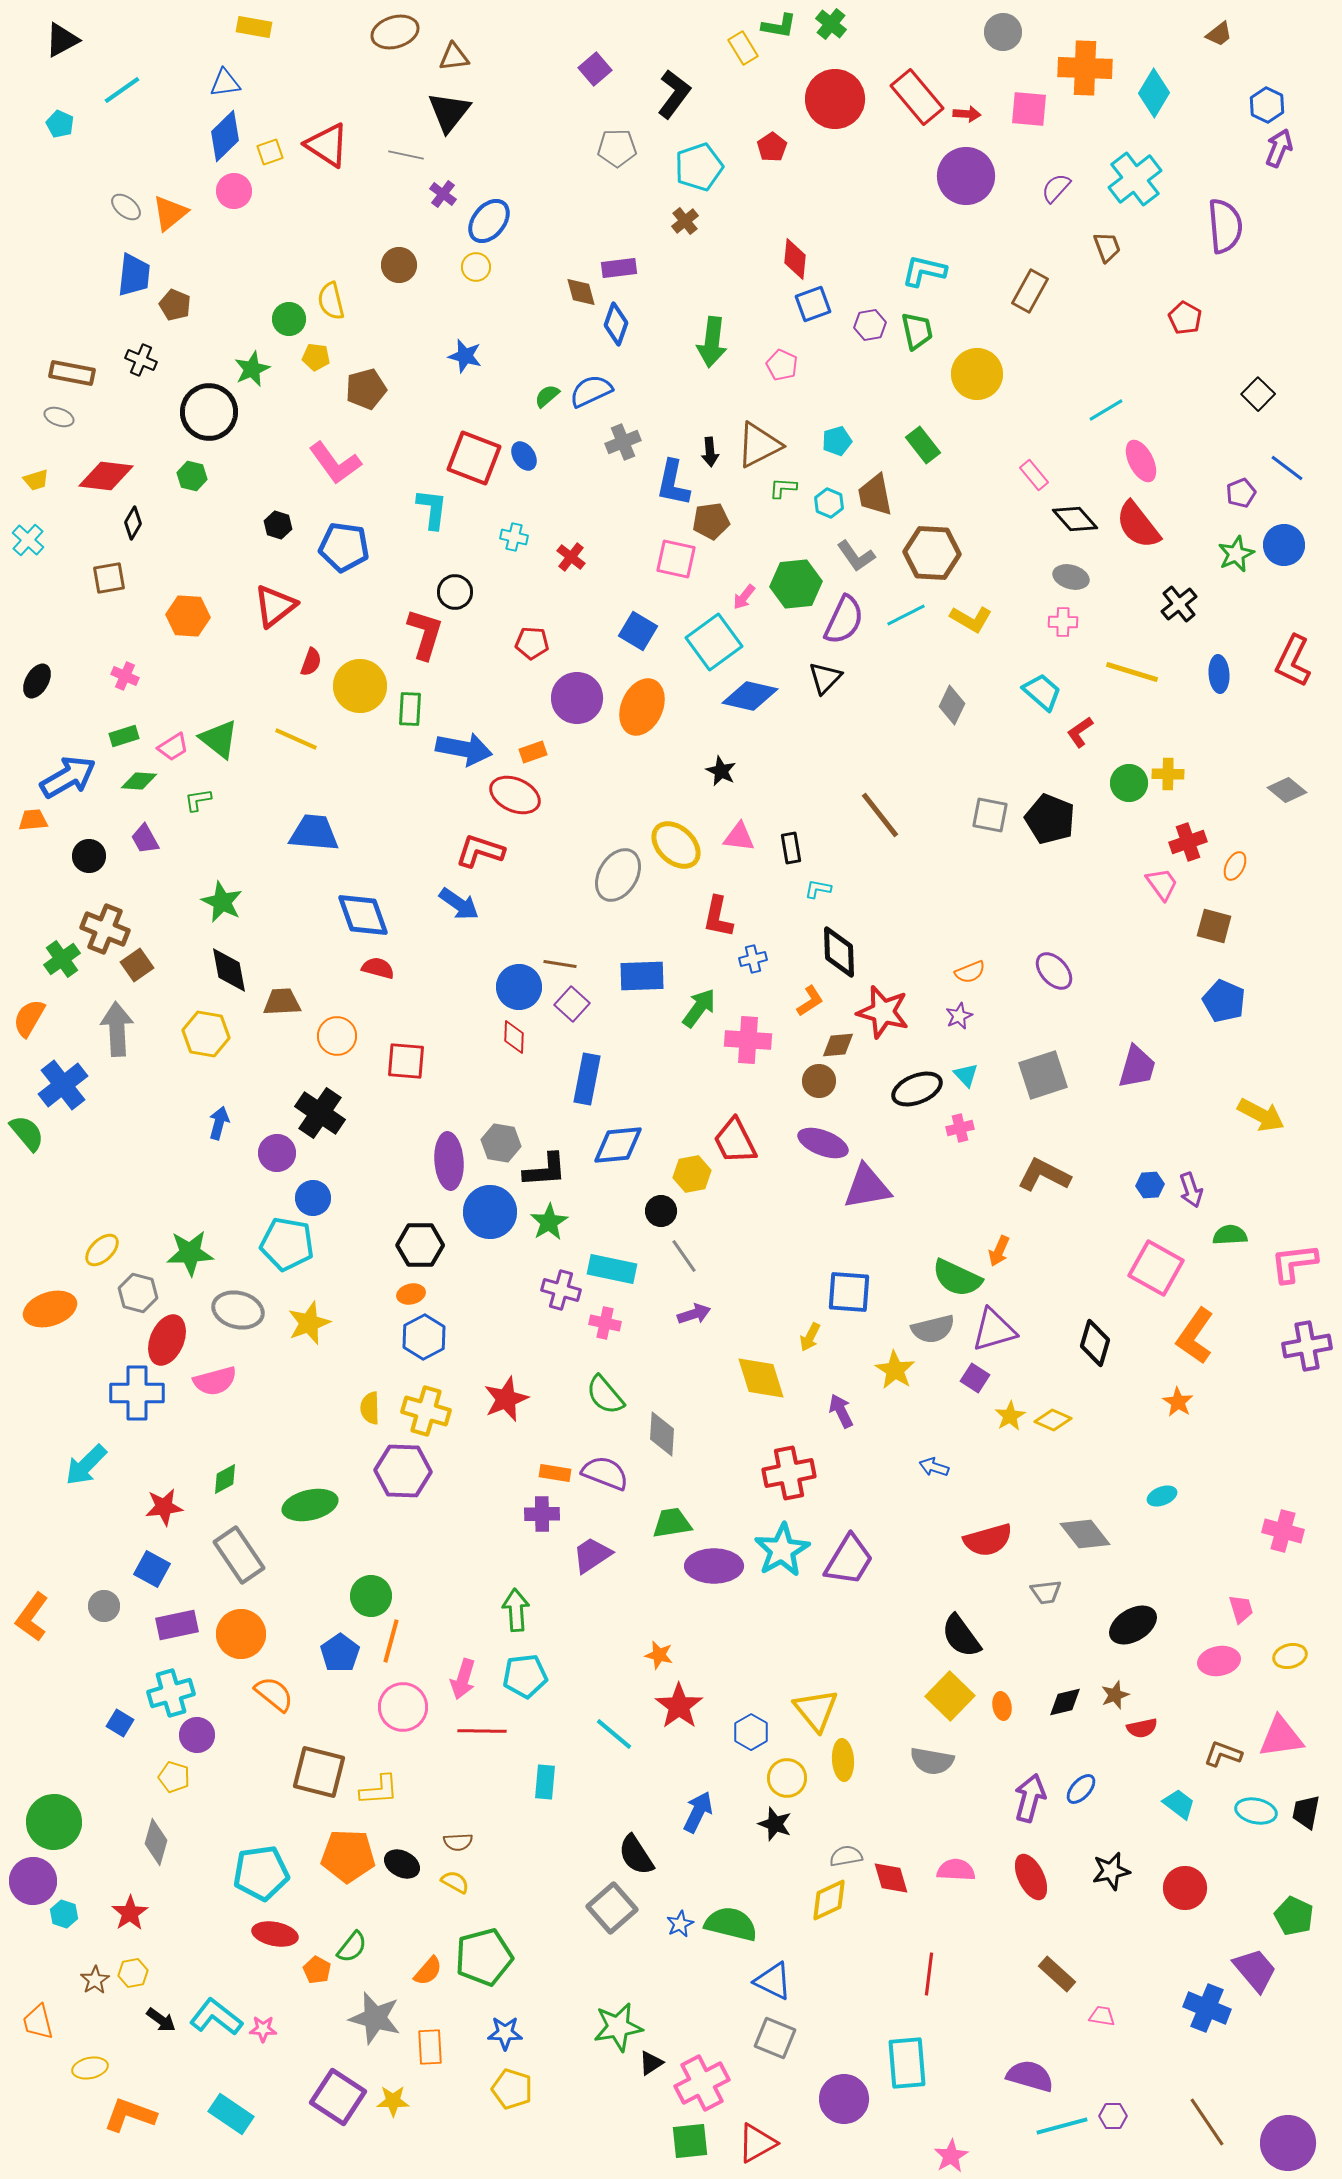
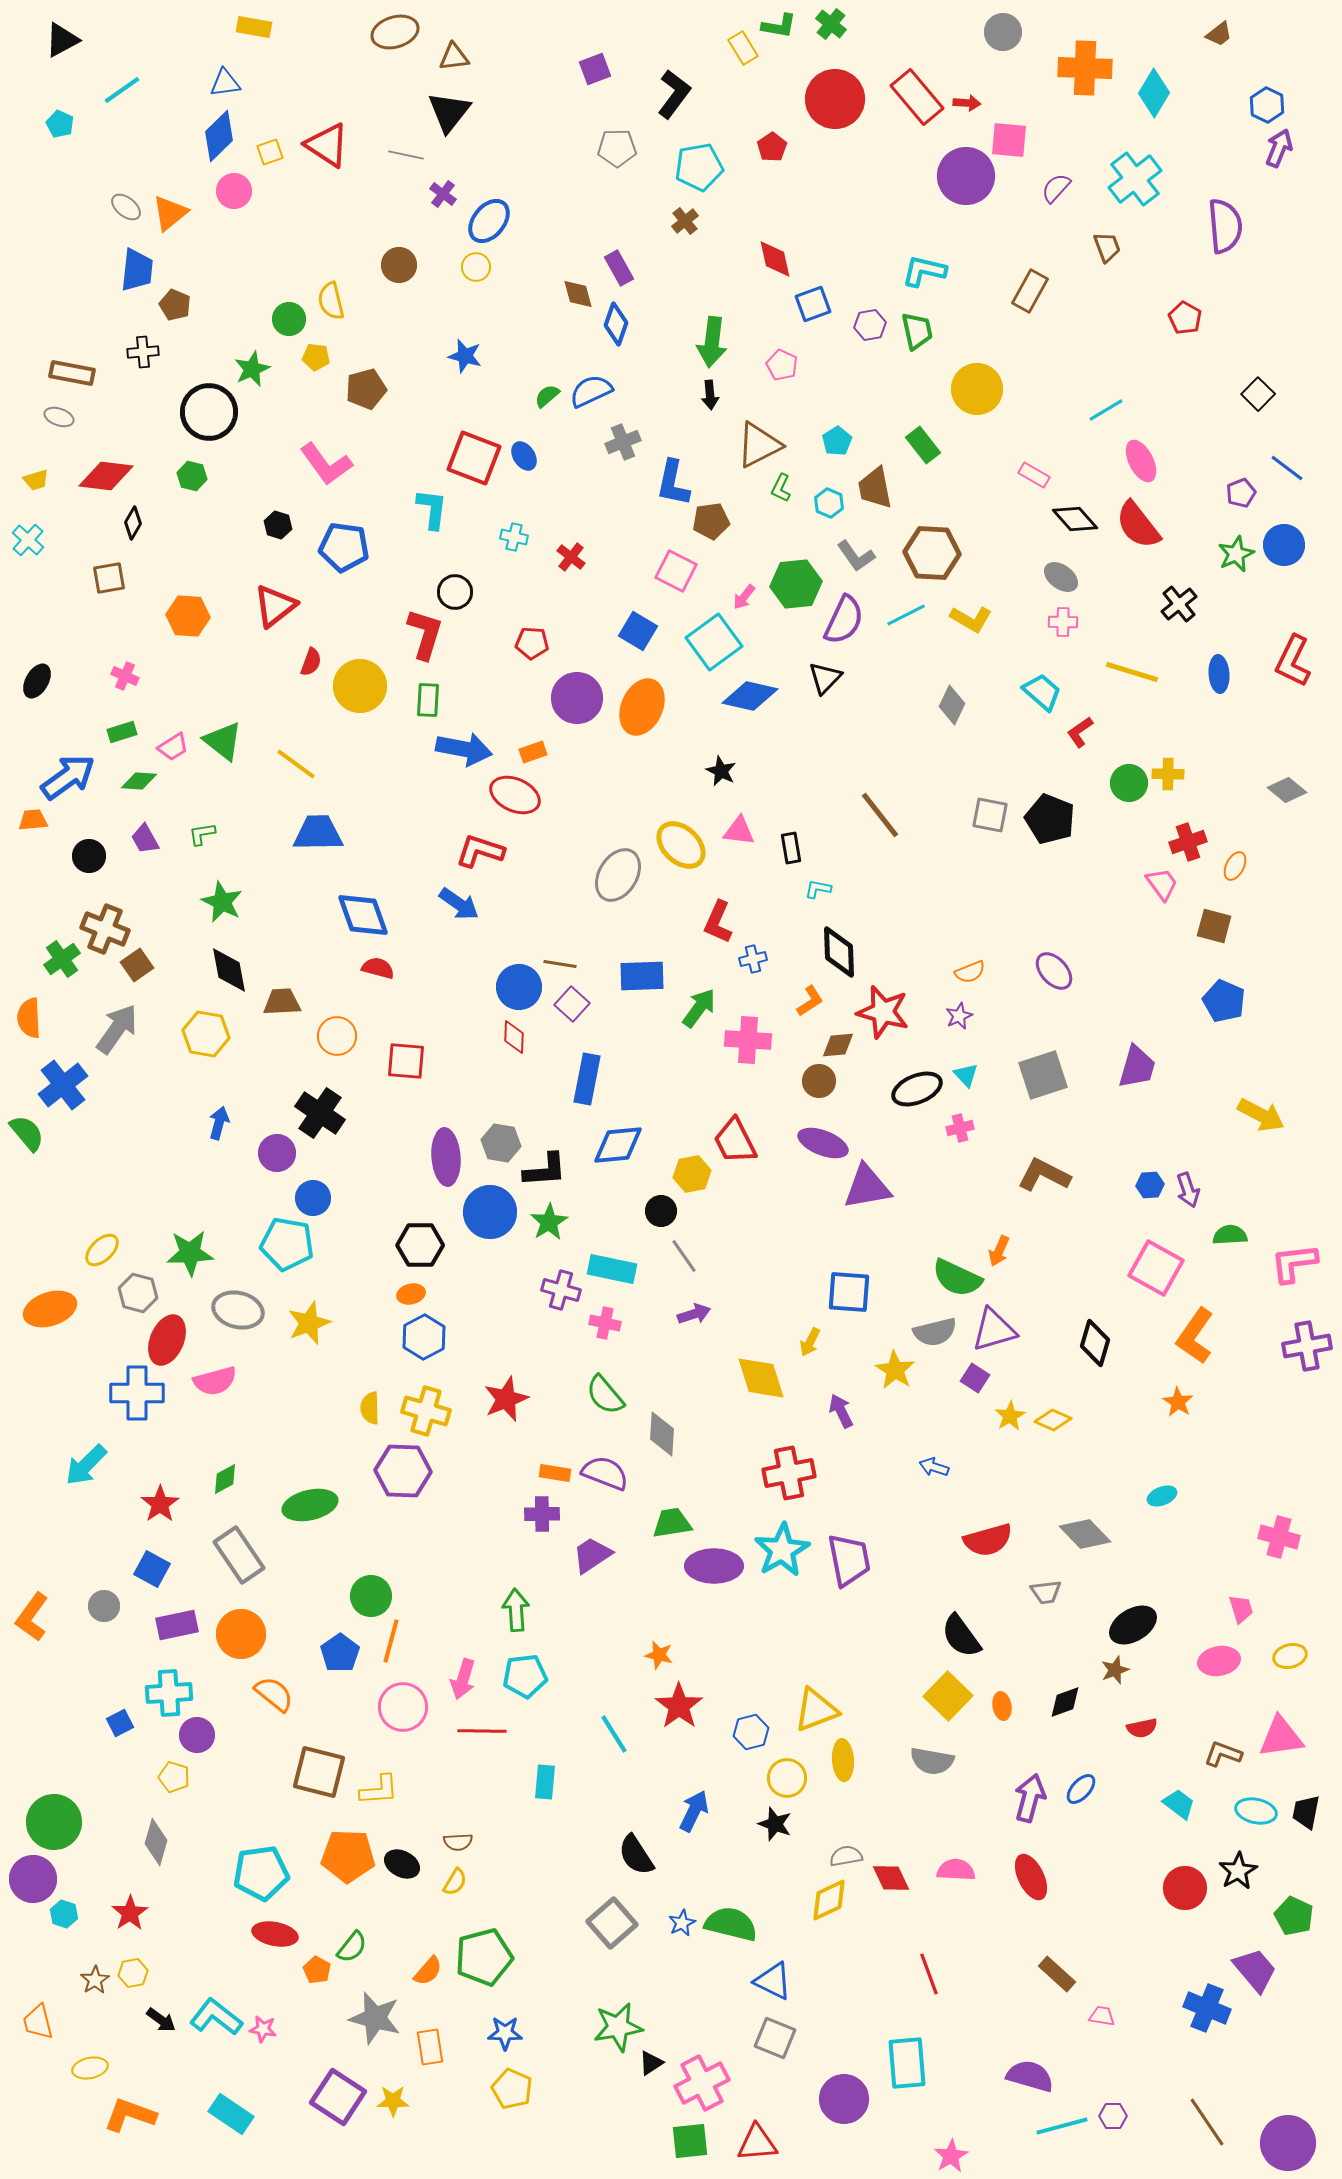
purple square at (595, 69): rotated 20 degrees clockwise
pink square at (1029, 109): moved 20 px left, 31 px down
red arrow at (967, 114): moved 11 px up
blue diamond at (225, 136): moved 6 px left
cyan pentagon at (699, 167): rotated 9 degrees clockwise
red diamond at (795, 259): moved 20 px left; rotated 18 degrees counterclockwise
purple rectangle at (619, 268): rotated 68 degrees clockwise
blue trapezoid at (134, 275): moved 3 px right, 5 px up
brown diamond at (581, 292): moved 3 px left, 2 px down
black cross at (141, 360): moved 2 px right, 8 px up; rotated 28 degrees counterclockwise
yellow circle at (977, 374): moved 15 px down
cyan pentagon at (837, 441): rotated 16 degrees counterclockwise
black arrow at (710, 452): moved 57 px up
pink L-shape at (335, 463): moved 9 px left, 1 px down
pink rectangle at (1034, 475): rotated 20 degrees counterclockwise
green L-shape at (783, 488): moved 2 px left; rotated 68 degrees counterclockwise
brown trapezoid at (875, 495): moved 7 px up
pink square at (676, 559): moved 12 px down; rotated 15 degrees clockwise
gray ellipse at (1071, 577): moved 10 px left; rotated 20 degrees clockwise
green rectangle at (410, 709): moved 18 px right, 9 px up
green rectangle at (124, 736): moved 2 px left, 4 px up
green triangle at (219, 739): moved 4 px right, 2 px down
yellow line at (296, 739): moved 25 px down; rotated 12 degrees clockwise
blue arrow at (68, 777): rotated 6 degrees counterclockwise
green L-shape at (198, 800): moved 4 px right, 34 px down
blue trapezoid at (314, 833): moved 4 px right; rotated 6 degrees counterclockwise
pink triangle at (739, 837): moved 6 px up
yellow ellipse at (676, 845): moved 5 px right
red L-shape at (718, 917): moved 5 px down; rotated 12 degrees clockwise
orange semicircle at (29, 1018): rotated 33 degrees counterclockwise
gray arrow at (117, 1029): rotated 38 degrees clockwise
purple ellipse at (449, 1161): moved 3 px left, 4 px up
purple arrow at (1191, 1190): moved 3 px left
gray semicircle at (933, 1329): moved 2 px right, 3 px down
yellow arrow at (810, 1337): moved 5 px down
red star at (164, 1507): moved 4 px left, 3 px up; rotated 27 degrees counterclockwise
pink cross at (1283, 1531): moved 4 px left, 6 px down
gray diamond at (1085, 1534): rotated 6 degrees counterclockwise
purple trapezoid at (849, 1560): rotated 42 degrees counterclockwise
cyan cross at (171, 1693): moved 2 px left; rotated 12 degrees clockwise
brown star at (1115, 1695): moved 25 px up
yellow square at (950, 1696): moved 2 px left
black diamond at (1065, 1702): rotated 6 degrees counterclockwise
yellow triangle at (816, 1710): rotated 48 degrees clockwise
blue square at (120, 1723): rotated 32 degrees clockwise
blue hexagon at (751, 1732): rotated 16 degrees clockwise
cyan line at (614, 1734): rotated 18 degrees clockwise
blue arrow at (698, 1812): moved 4 px left, 1 px up
black star at (1111, 1871): moved 127 px right; rotated 18 degrees counterclockwise
red diamond at (891, 1878): rotated 9 degrees counterclockwise
purple circle at (33, 1881): moved 2 px up
yellow semicircle at (455, 1882): rotated 92 degrees clockwise
gray square at (612, 1908): moved 15 px down
blue star at (680, 1924): moved 2 px right, 1 px up
red line at (929, 1974): rotated 27 degrees counterclockwise
pink star at (263, 2029): rotated 8 degrees clockwise
orange rectangle at (430, 2047): rotated 6 degrees counterclockwise
yellow pentagon at (512, 2089): rotated 6 degrees clockwise
red triangle at (757, 2143): rotated 24 degrees clockwise
